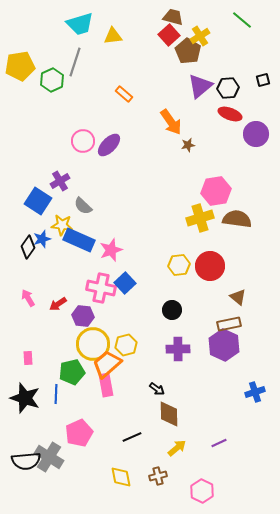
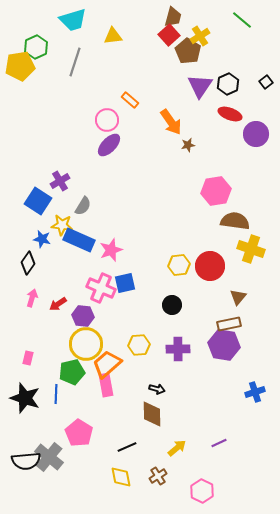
brown trapezoid at (173, 17): rotated 90 degrees clockwise
cyan trapezoid at (80, 24): moved 7 px left, 4 px up
green hexagon at (52, 80): moved 16 px left, 33 px up
black square at (263, 80): moved 3 px right, 2 px down; rotated 24 degrees counterclockwise
purple triangle at (200, 86): rotated 16 degrees counterclockwise
black hexagon at (228, 88): moved 4 px up; rotated 20 degrees counterclockwise
orange rectangle at (124, 94): moved 6 px right, 6 px down
pink circle at (83, 141): moved 24 px right, 21 px up
gray semicircle at (83, 206): rotated 102 degrees counterclockwise
yellow cross at (200, 218): moved 51 px right, 31 px down; rotated 36 degrees clockwise
brown semicircle at (237, 219): moved 2 px left, 2 px down
blue star at (42, 239): rotated 30 degrees clockwise
black diamond at (28, 247): moved 16 px down
blue square at (125, 283): rotated 30 degrees clockwise
pink cross at (101, 288): rotated 12 degrees clockwise
brown triangle at (238, 297): rotated 30 degrees clockwise
pink arrow at (28, 298): moved 4 px right; rotated 48 degrees clockwise
black circle at (172, 310): moved 5 px up
yellow circle at (93, 344): moved 7 px left
yellow hexagon at (126, 345): moved 13 px right; rotated 10 degrees clockwise
purple hexagon at (224, 345): rotated 16 degrees counterclockwise
pink rectangle at (28, 358): rotated 16 degrees clockwise
black arrow at (157, 389): rotated 21 degrees counterclockwise
brown diamond at (169, 414): moved 17 px left
pink pentagon at (79, 433): rotated 16 degrees counterclockwise
black line at (132, 437): moved 5 px left, 10 px down
gray cross at (49, 457): rotated 8 degrees clockwise
brown cross at (158, 476): rotated 18 degrees counterclockwise
